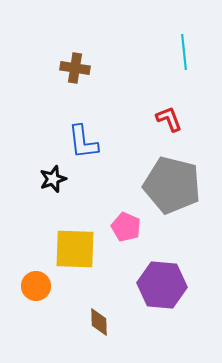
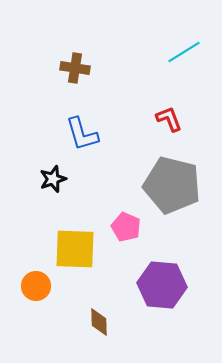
cyan line: rotated 64 degrees clockwise
blue L-shape: moved 1 px left, 8 px up; rotated 9 degrees counterclockwise
